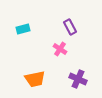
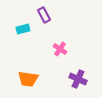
purple rectangle: moved 26 px left, 12 px up
orange trapezoid: moved 7 px left; rotated 20 degrees clockwise
